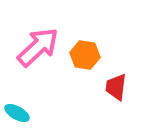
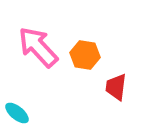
pink arrow: rotated 90 degrees counterclockwise
cyan ellipse: rotated 10 degrees clockwise
